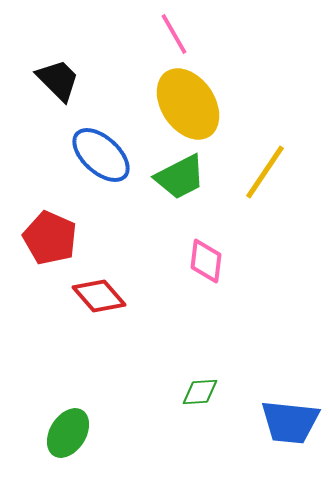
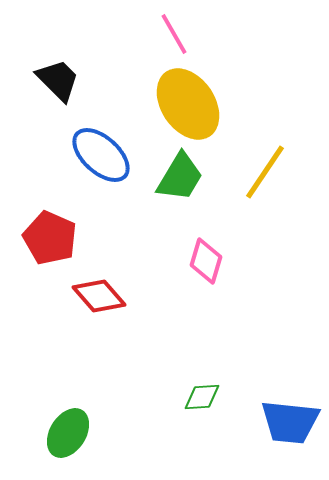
green trapezoid: rotated 32 degrees counterclockwise
pink diamond: rotated 9 degrees clockwise
green diamond: moved 2 px right, 5 px down
